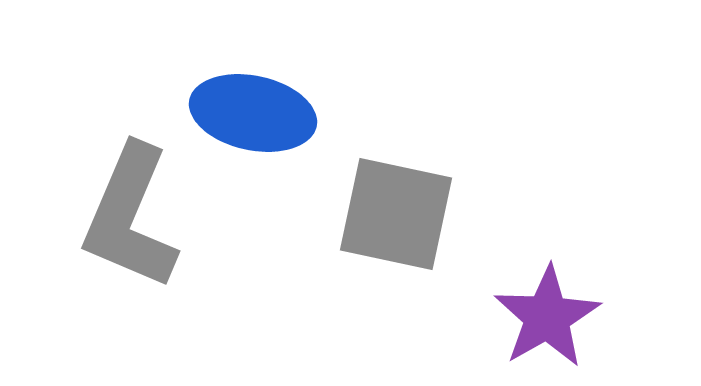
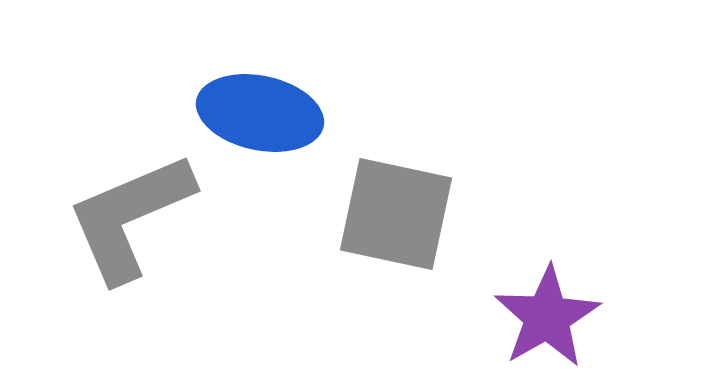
blue ellipse: moved 7 px right
gray L-shape: rotated 44 degrees clockwise
